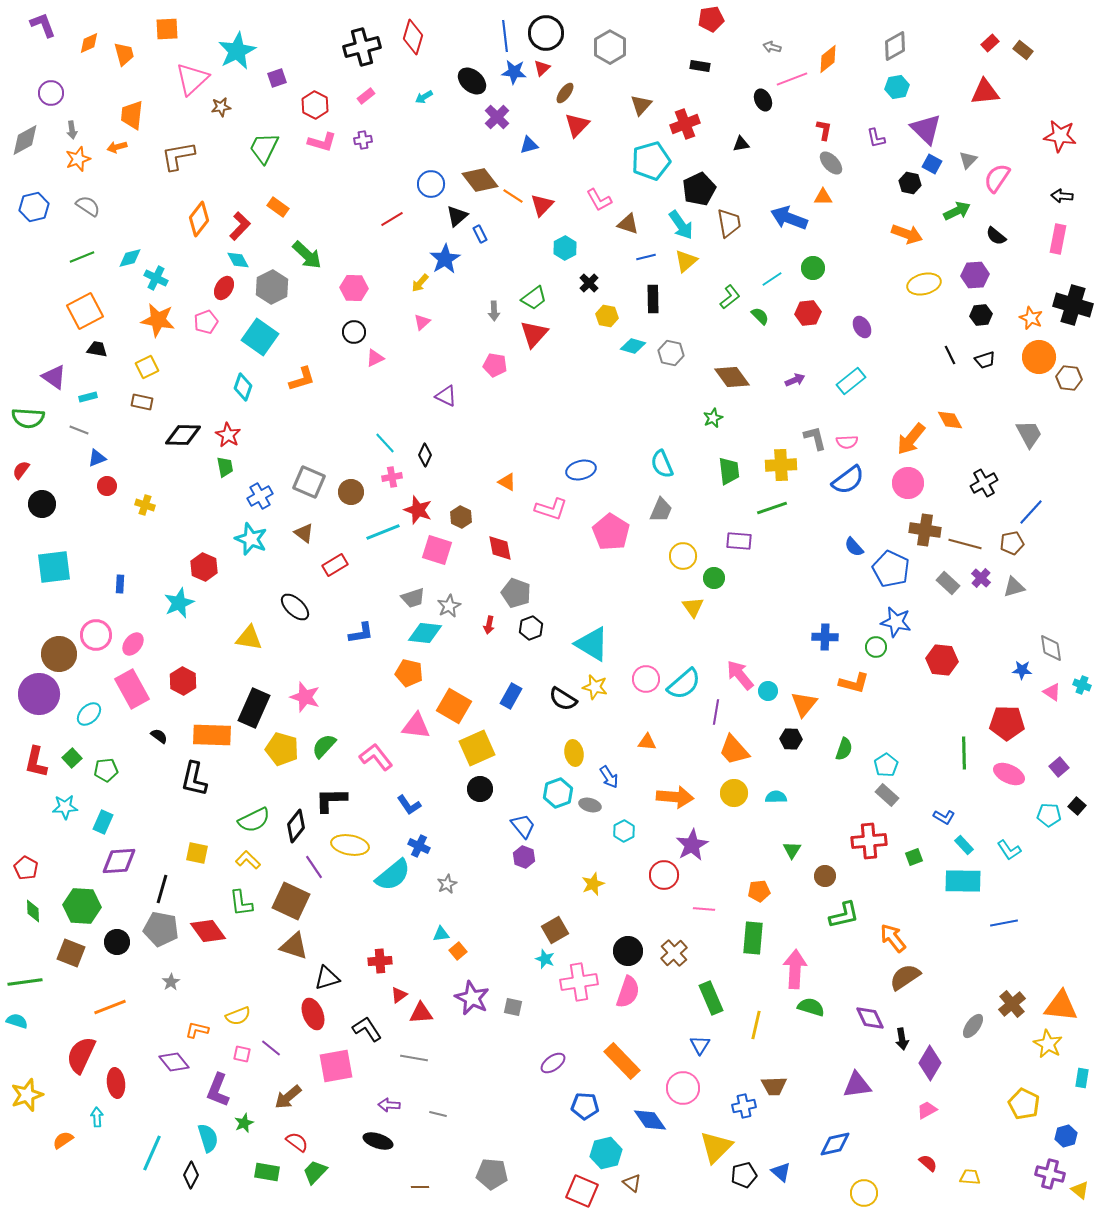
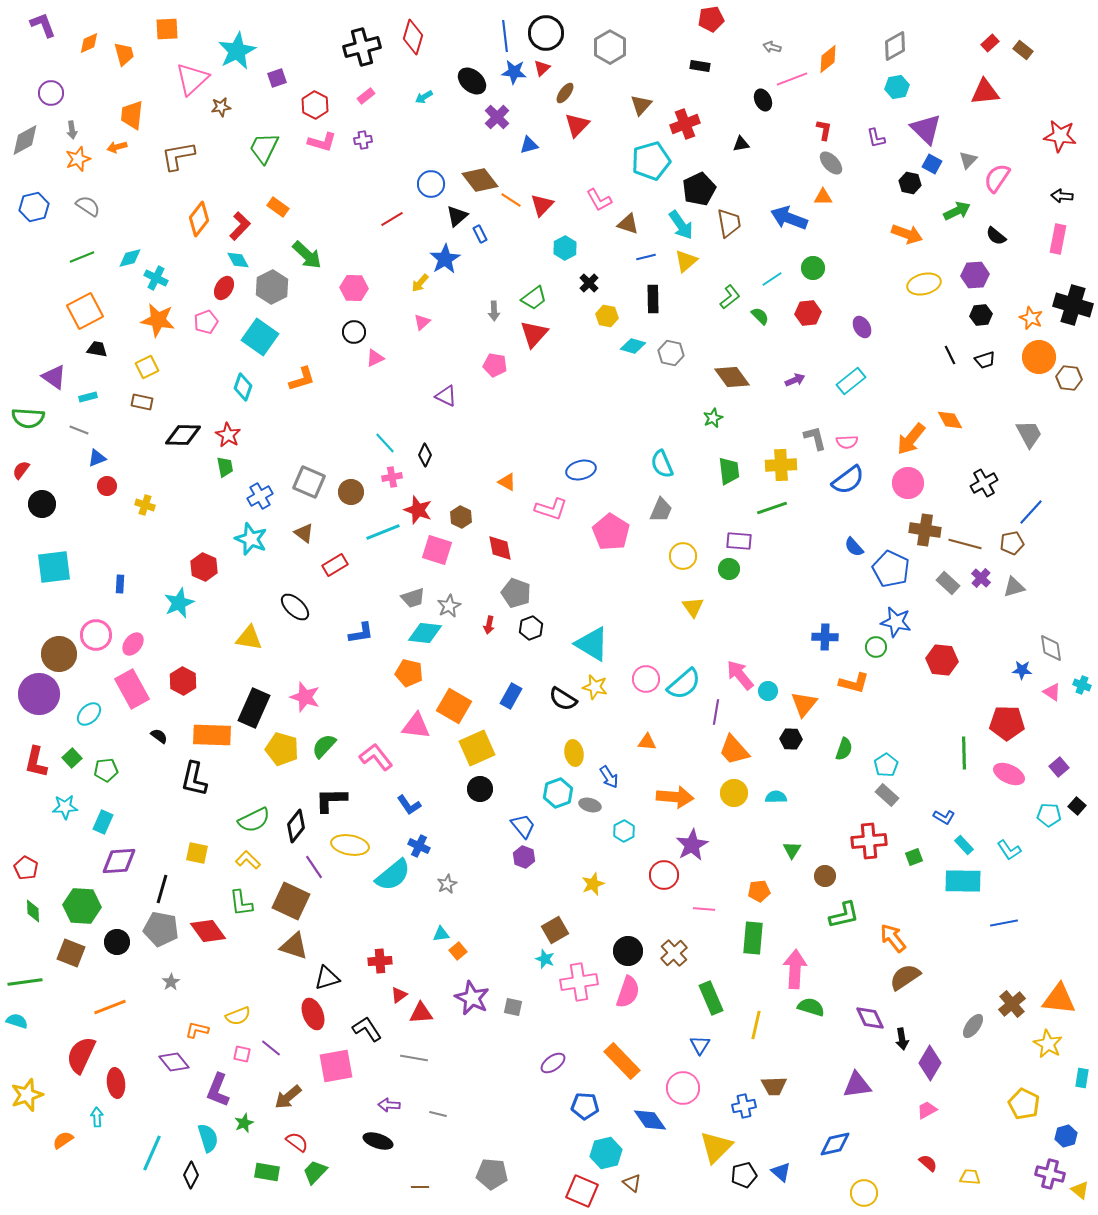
orange line at (513, 196): moved 2 px left, 4 px down
green circle at (714, 578): moved 15 px right, 9 px up
orange triangle at (1061, 1006): moved 2 px left, 7 px up
